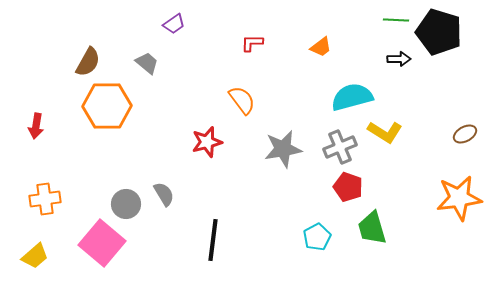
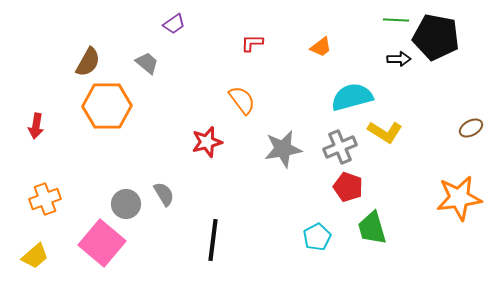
black pentagon: moved 3 px left, 5 px down; rotated 6 degrees counterclockwise
brown ellipse: moved 6 px right, 6 px up
orange cross: rotated 12 degrees counterclockwise
